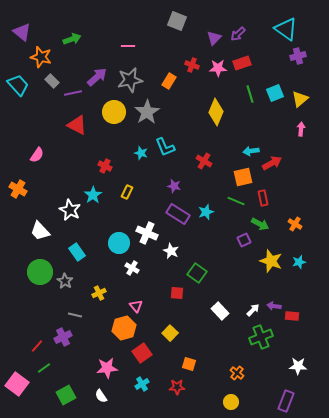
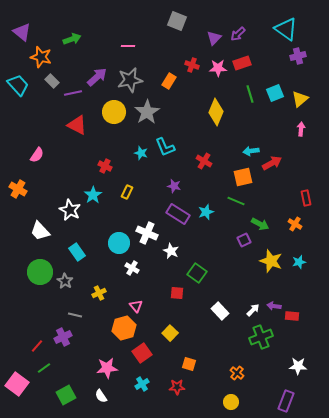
red rectangle at (263, 198): moved 43 px right
